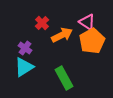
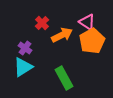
cyan triangle: moved 1 px left
